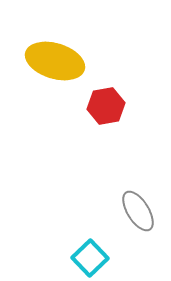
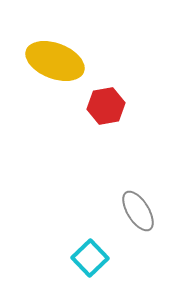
yellow ellipse: rotated 4 degrees clockwise
